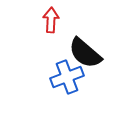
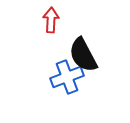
black semicircle: moved 2 px left, 2 px down; rotated 21 degrees clockwise
